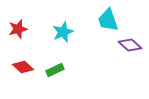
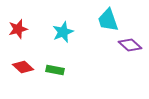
green rectangle: rotated 36 degrees clockwise
